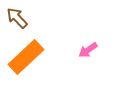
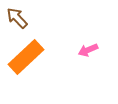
pink arrow: rotated 12 degrees clockwise
